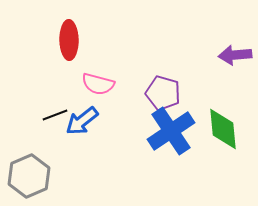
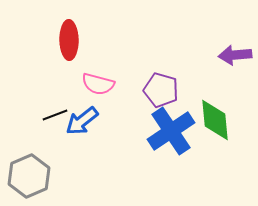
purple pentagon: moved 2 px left, 3 px up
green diamond: moved 8 px left, 9 px up
